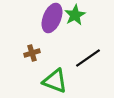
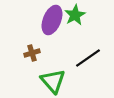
purple ellipse: moved 2 px down
green triangle: moved 2 px left; rotated 28 degrees clockwise
